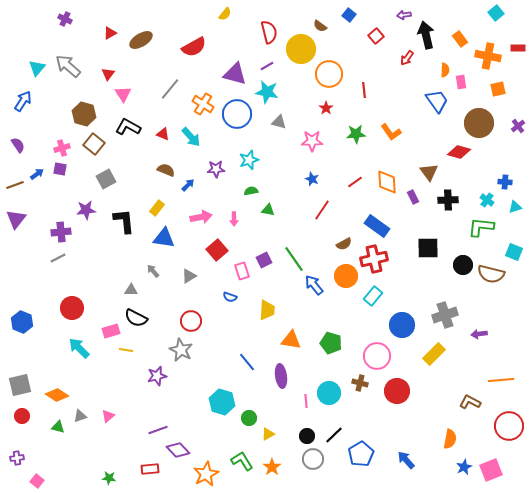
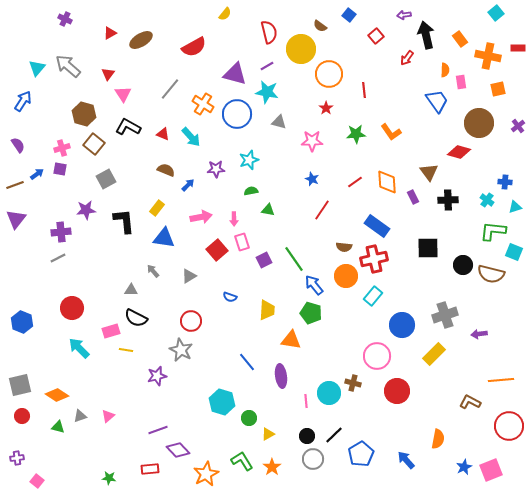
green L-shape at (481, 227): moved 12 px right, 4 px down
brown semicircle at (344, 244): moved 3 px down; rotated 35 degrees clockwise
pink rectangle at (242, 271): moved 29 px up
green pentagon at (331, 343): moved 20 px left, 30 px up
brown cross at (360, 383): moved 7 px left
orange semicircle at (450, 439): moved 12 px left
